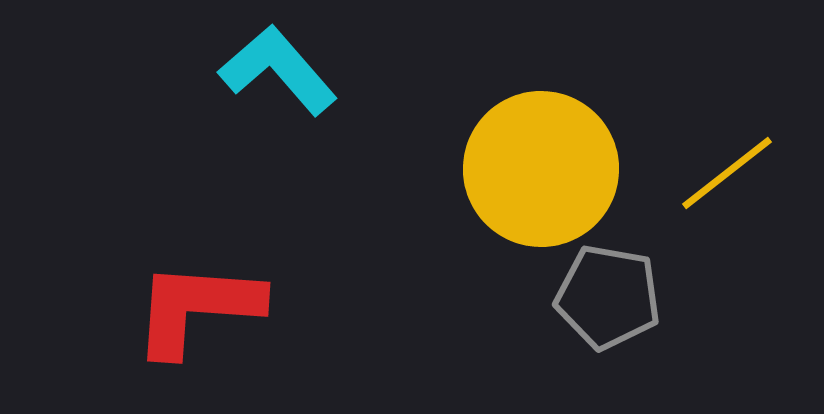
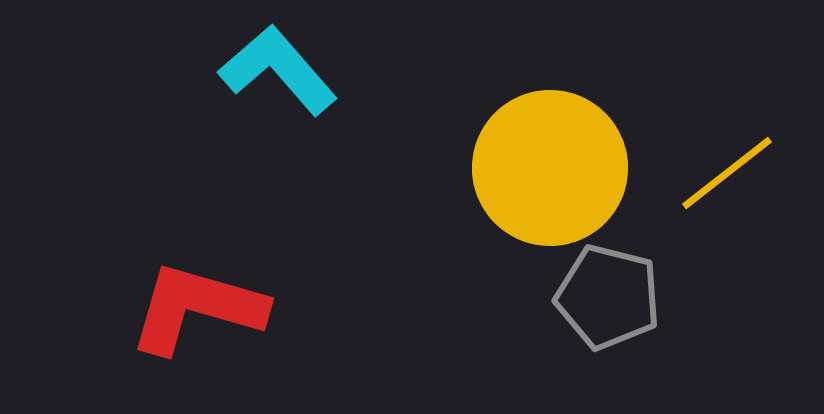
yellow circle: moved 9 px right, 1 px up
gray pentagon: rotated 4 degrees clockwise
red L-shape: rotated 12 degrees clockwise
